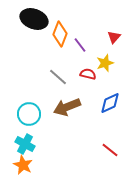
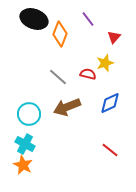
purple line: moved 8 px right, 26 px up
